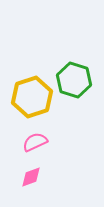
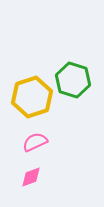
green hexagon: moved 1 px left
